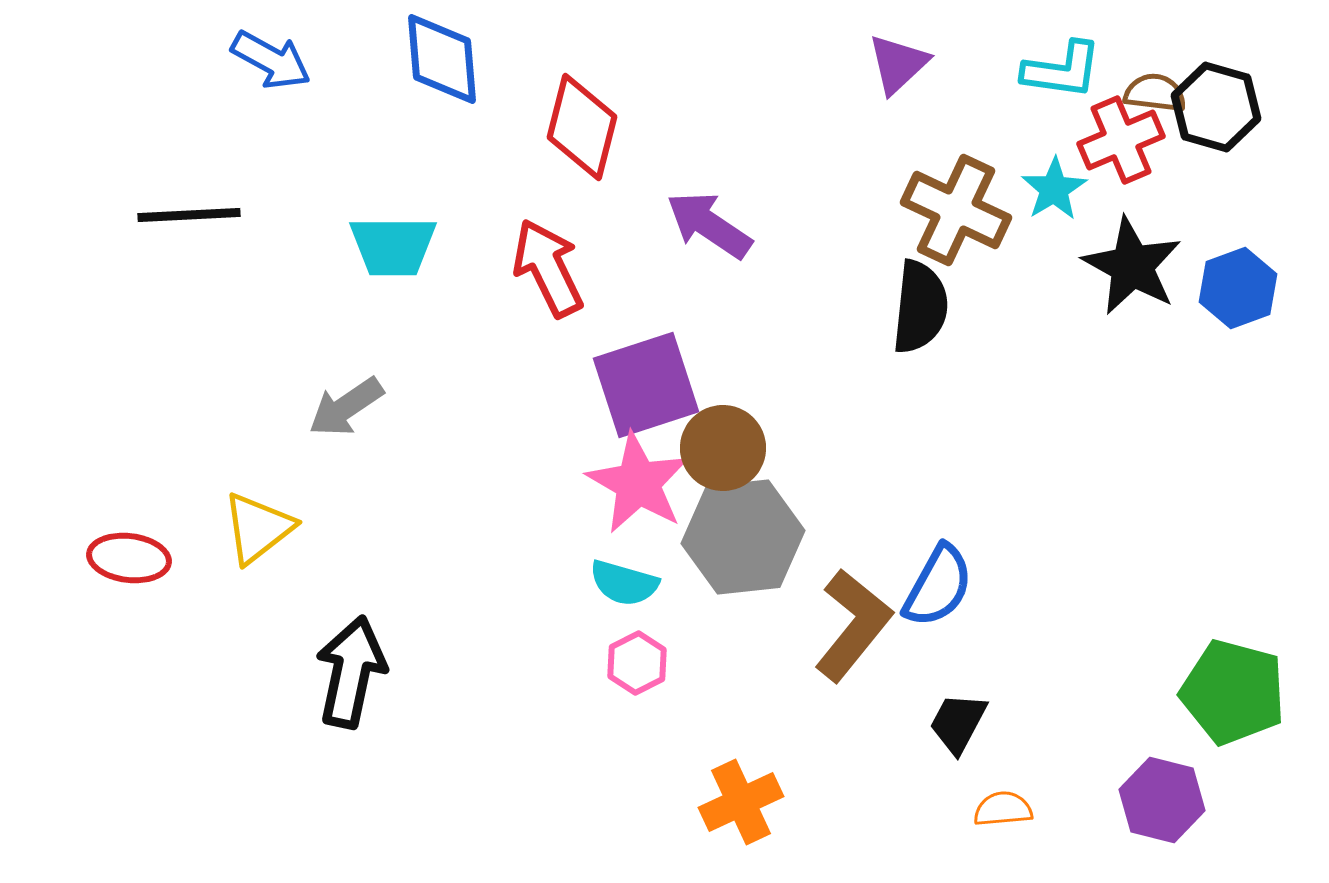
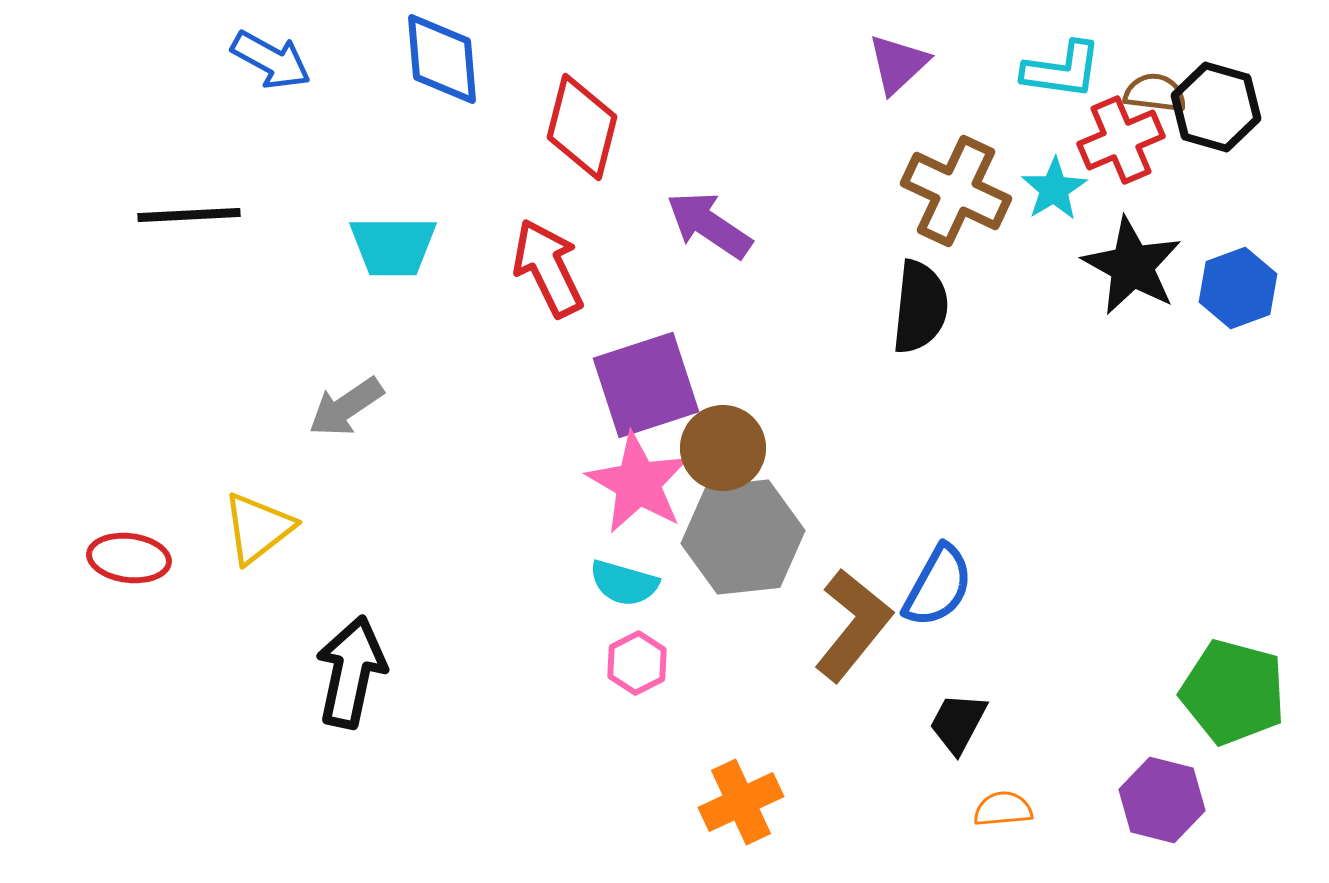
brown cross: moved 19 px up
